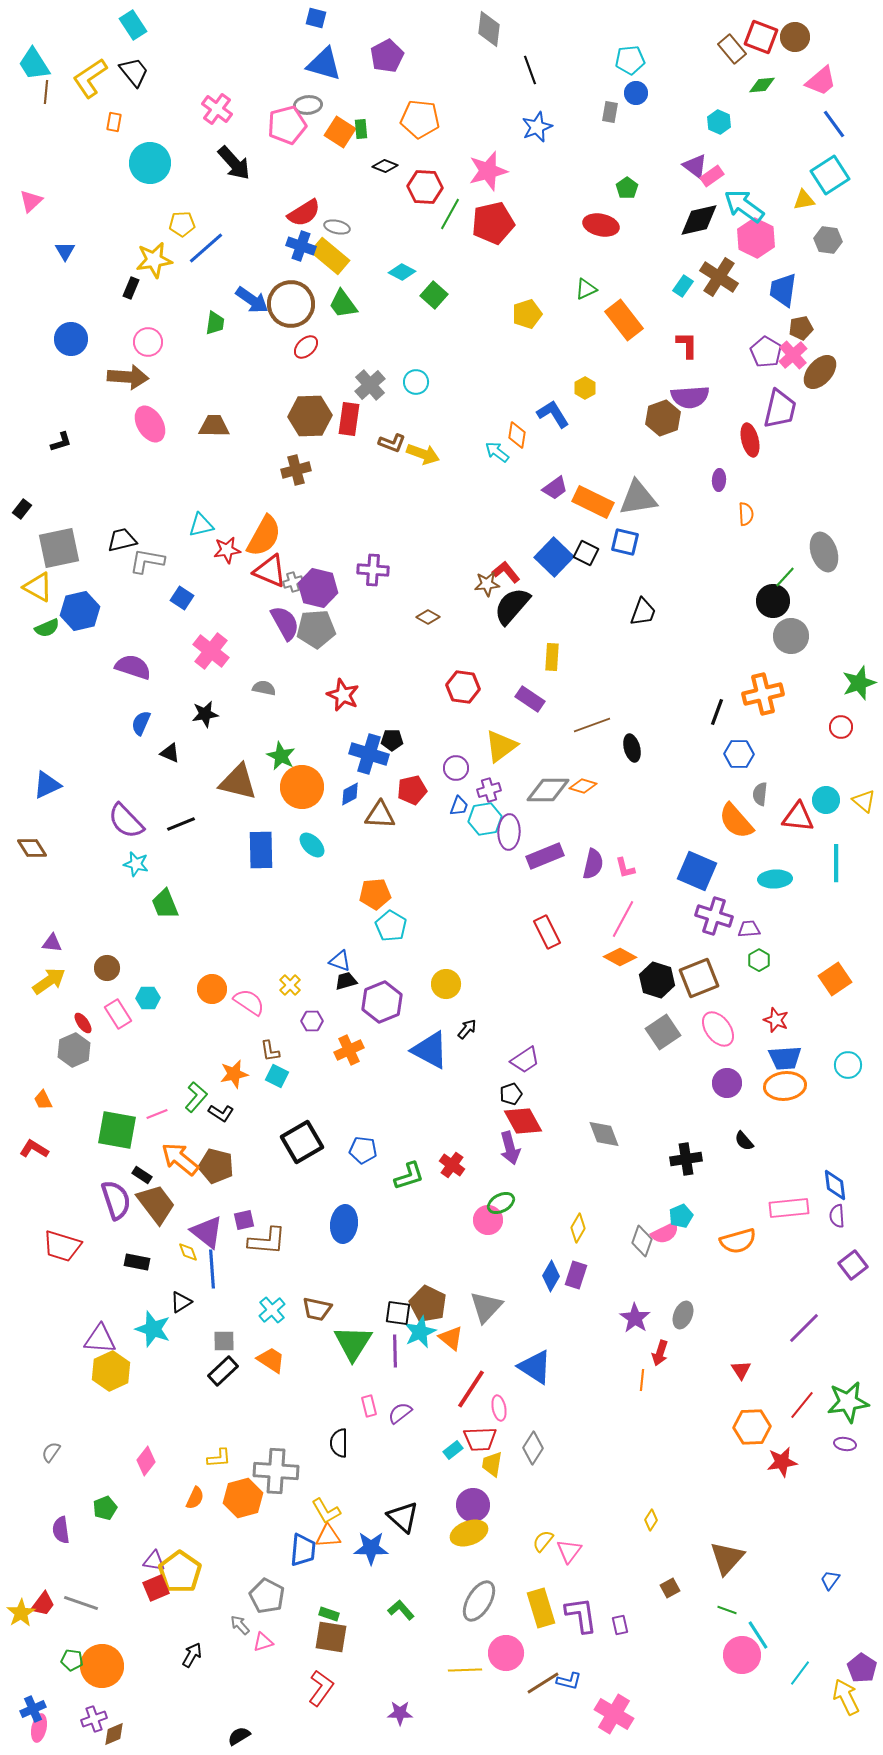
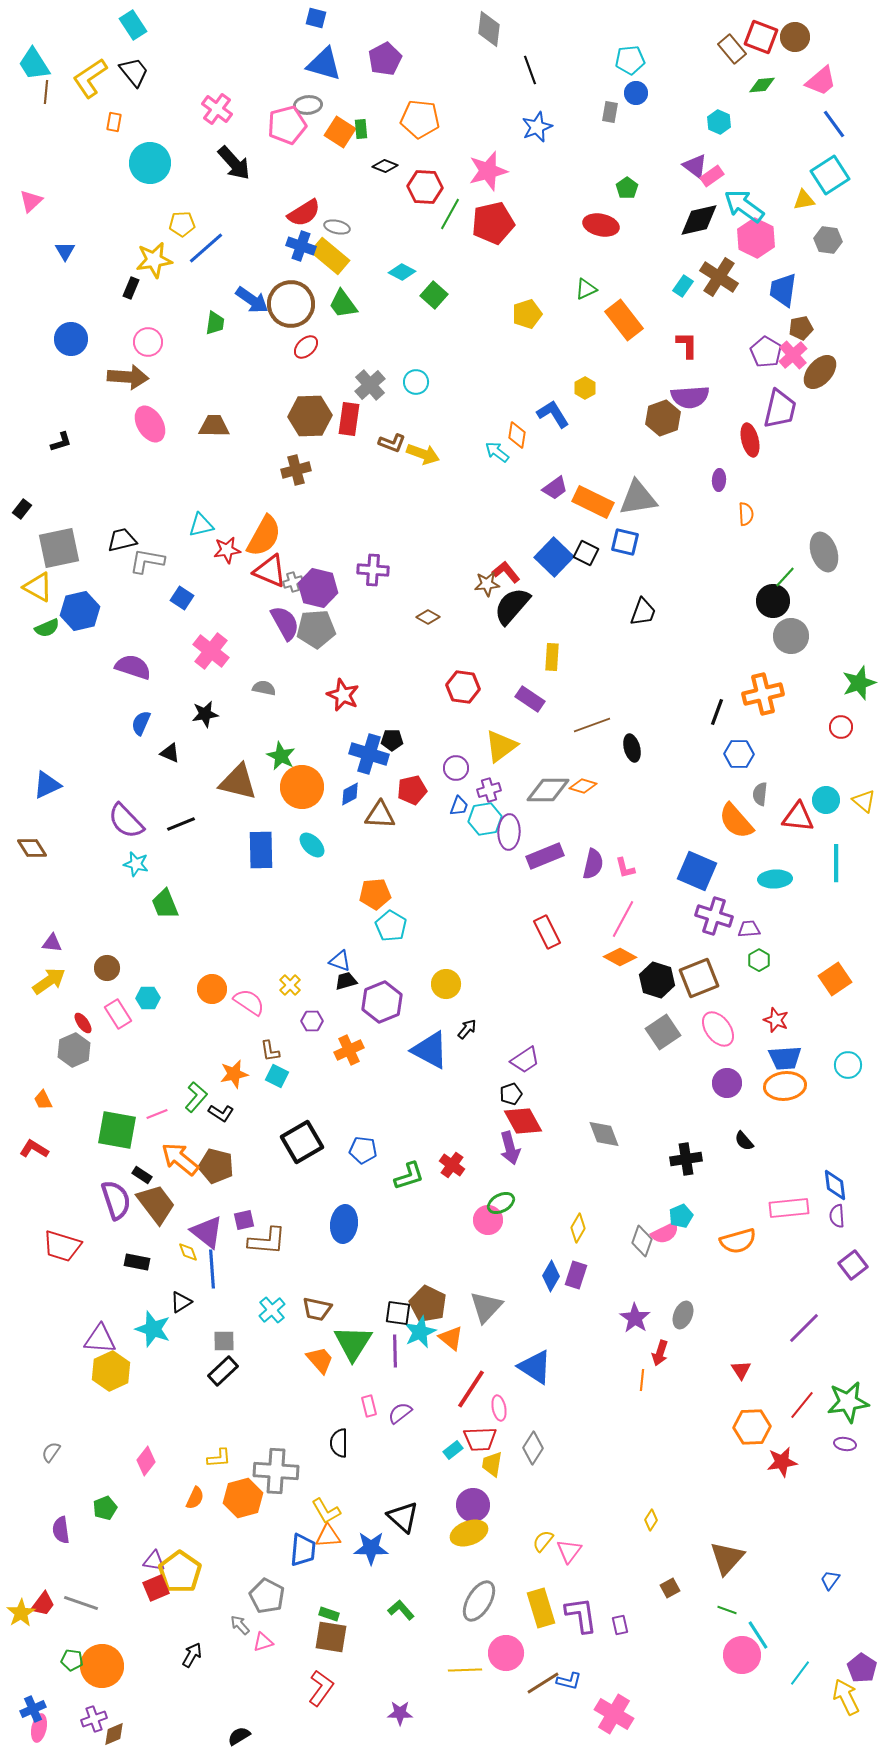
purple pentagon at (387, 56): moved 2 px left, 3 px down
orange trapezoid at (271, 1360): moved 49 px right; rotated 16 degrees clockwise
